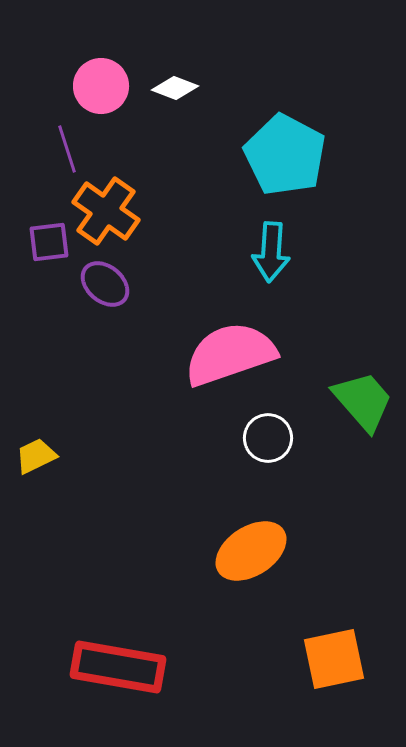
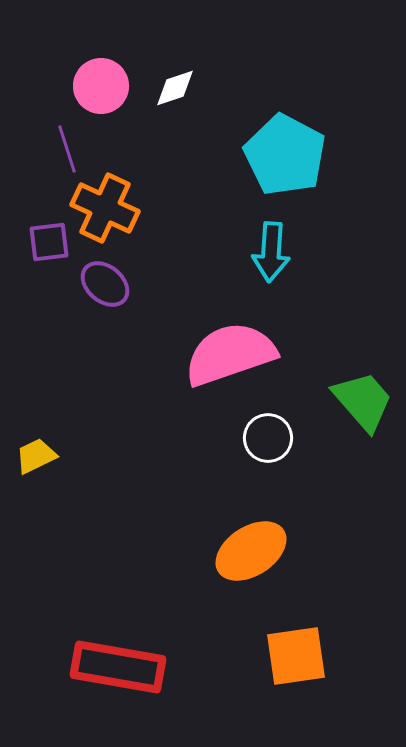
white diamond: rotated 39 degrees counterclockwise
orange cross: moved 1 px left, 3 px up; rotated 10 degrees counterclockwise
orange square: moved 38 px left, 3 px up; rotated 4 degrees clockwise
